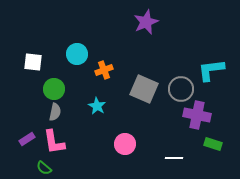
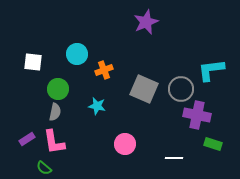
green circle: moved 4 px right
cyan star: rotated 18 degrees counterclockwise
